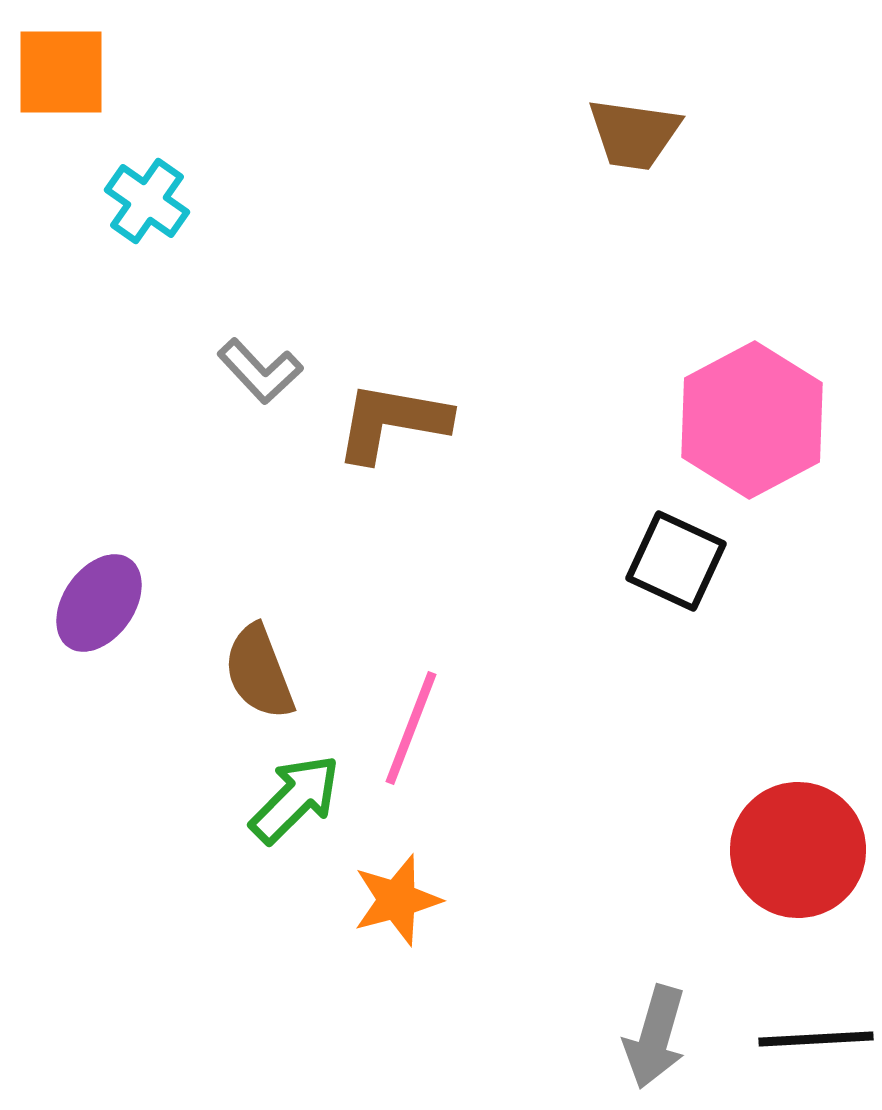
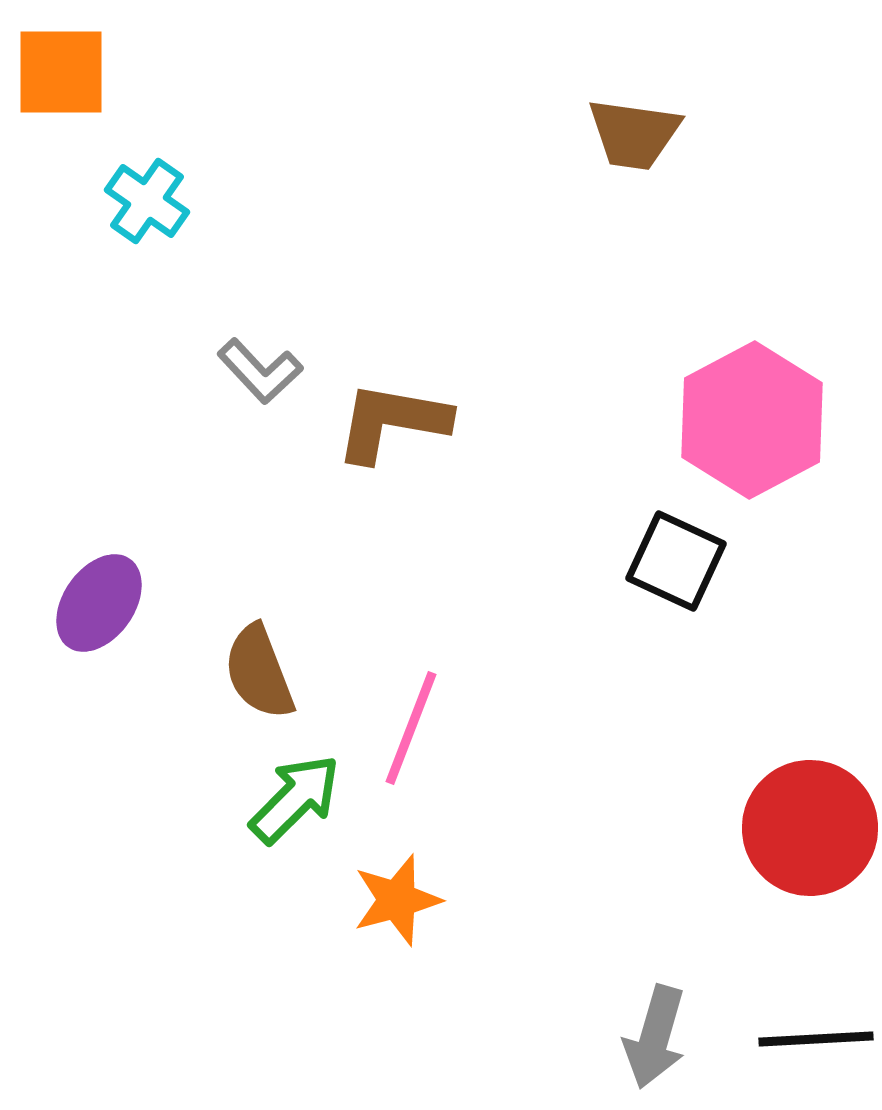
red circle: moved 12 px right, 22 px up
